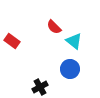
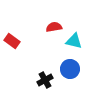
red semicircle: rotated 126 degrees clockwise
cyan triangle: rotated 24 degrees counterclockwise
black cross: moved 5 px right, 7 px up
